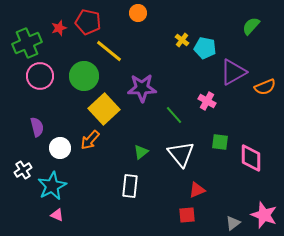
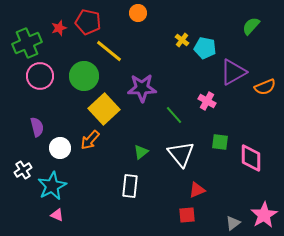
pink star: rotated 20 degrees clockwise
